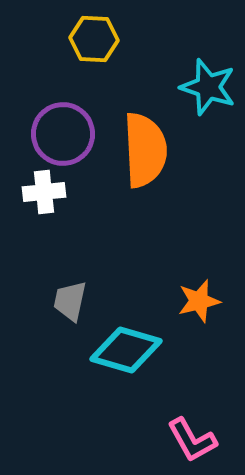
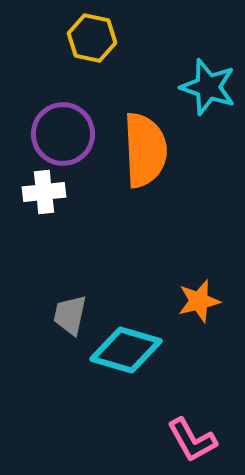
yellow hexagon: moved 2 px left, 1 px up; rotated 9 degrees clockwise
gray trapezoid: moved 14 px down
